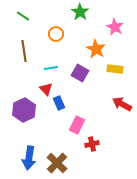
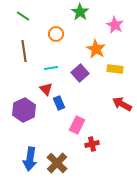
pink star: moved 2 px up
purple square: rotated 18 degrees clockwise
blue arrow: moved 1 px right, 1 px down
